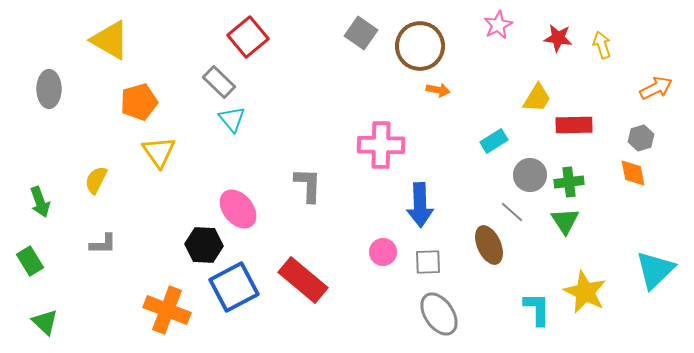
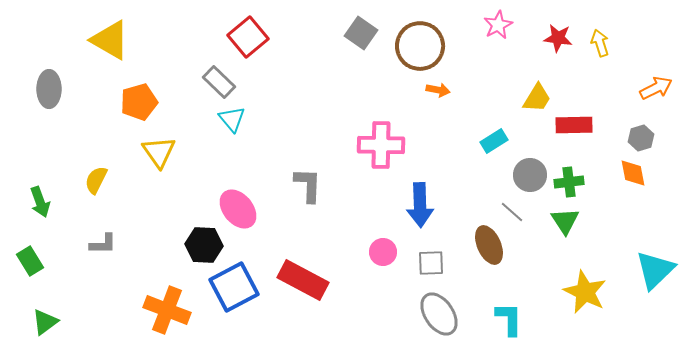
yellow arrow at (602, 45): moved 2 px left, 2 px up
gray square at (428, 262): moved 3 px right, 1 px down
red rectangle at (303, 280): rotated 12 degrees counterclockwise
cyan L-shape at (537, 309): moved 28 px left, 10 px down
green triangle at (45, 322): rotated 40 degrees clockwise
